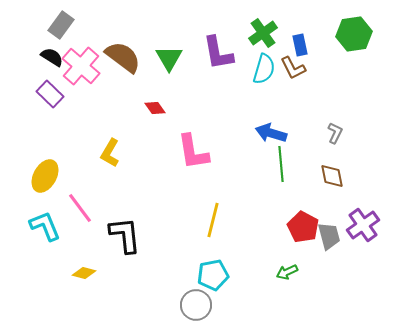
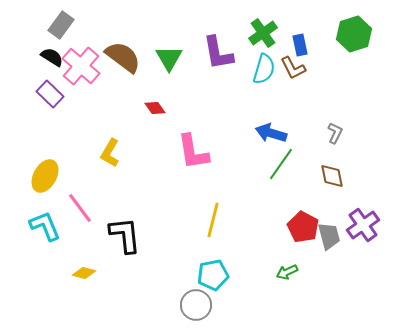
green hexagon: rotated 8 degrees counterclockwise
green line: rotated 40 degrees clockwise
